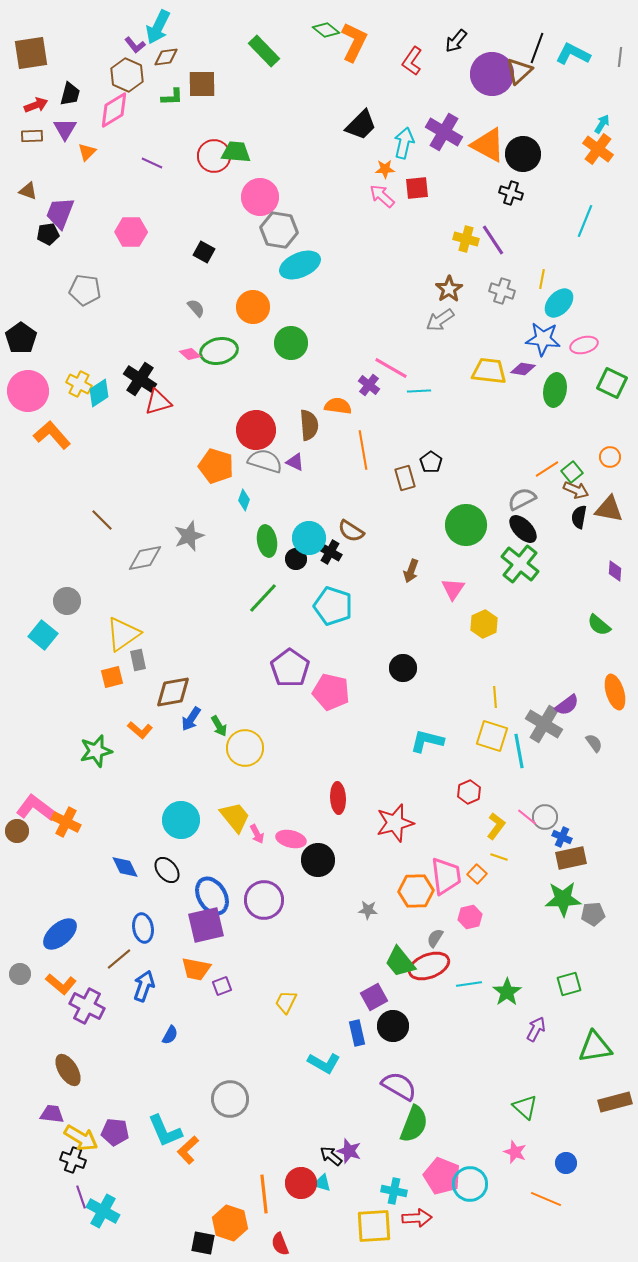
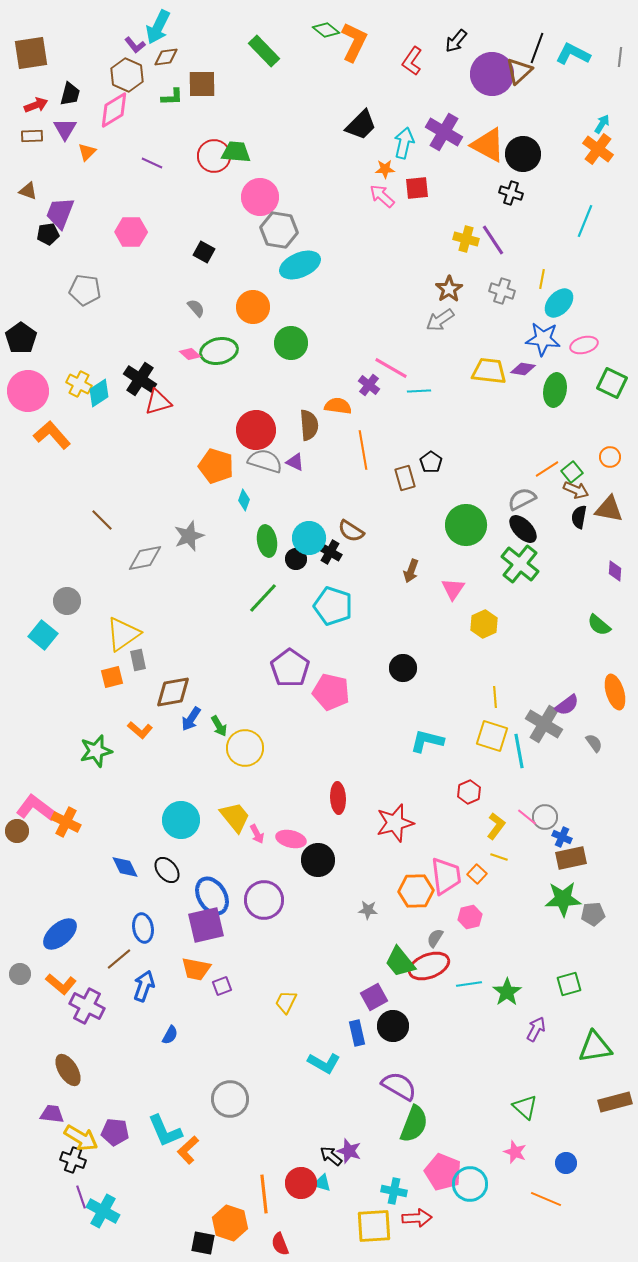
pink pentagon at (442, 1176): moved 1 px right, 4 px up
